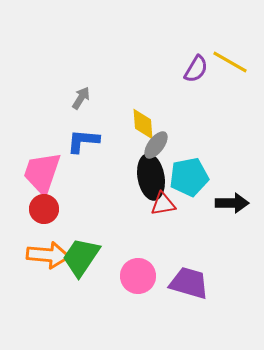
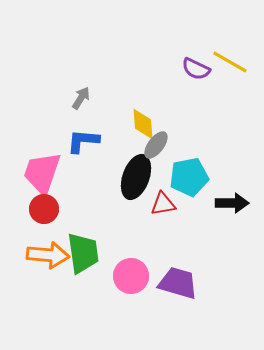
purple semicircle: rotated 84 degrees clockwise
black ellipse: moved 15 px left; rotated 30 degrees clockwise
green trapezoid: moved 2 px right, 4 px up; rotated 138 degrees clockwise
pink circle: moved 7 px left
purple trapezoid: moved 11 px left
